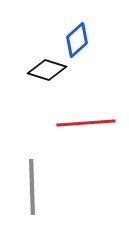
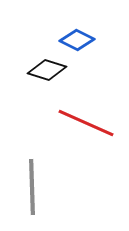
blue diamond: rotated 68 degrees clockwise
red line: rotated 28 degrees clockwise
